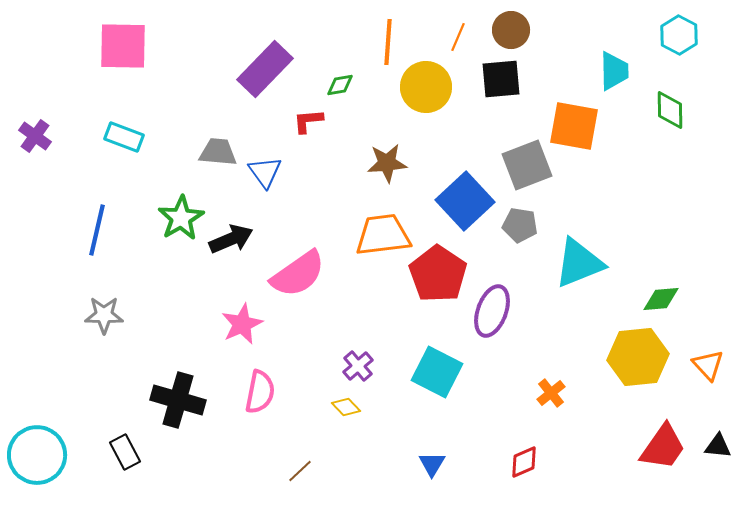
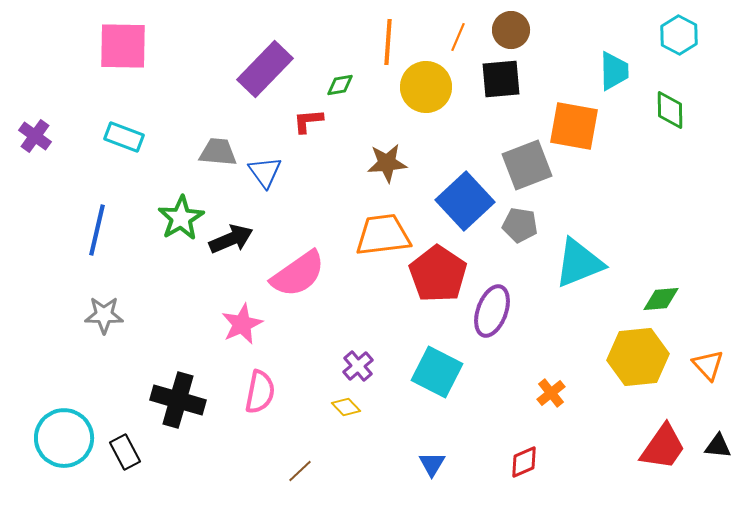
cyan circle at (37, 455): moved 27 px right, 17 px up
